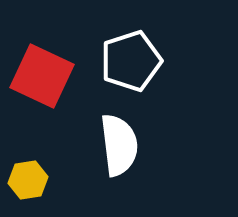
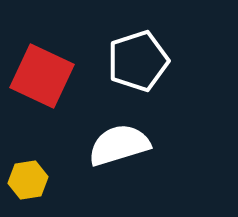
white pentagon: moved 7 px right
white semicircle: rotated 100 degrees counterclockwise
